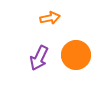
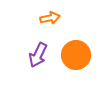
purple arrow: moved 1 px left, 3 px up
